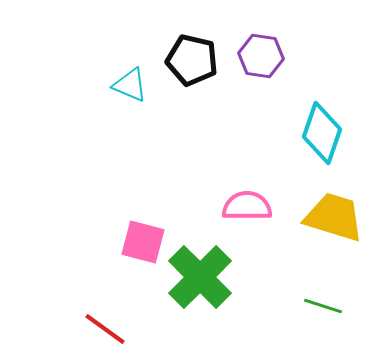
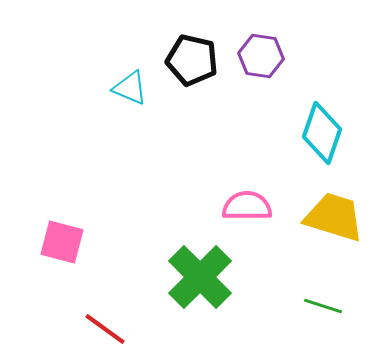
cyan triangle: moved 3 px down
pink square: moved 81 px left
